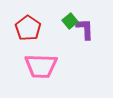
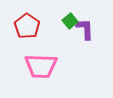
red pentagon: moved 1 px left, 2 px up
